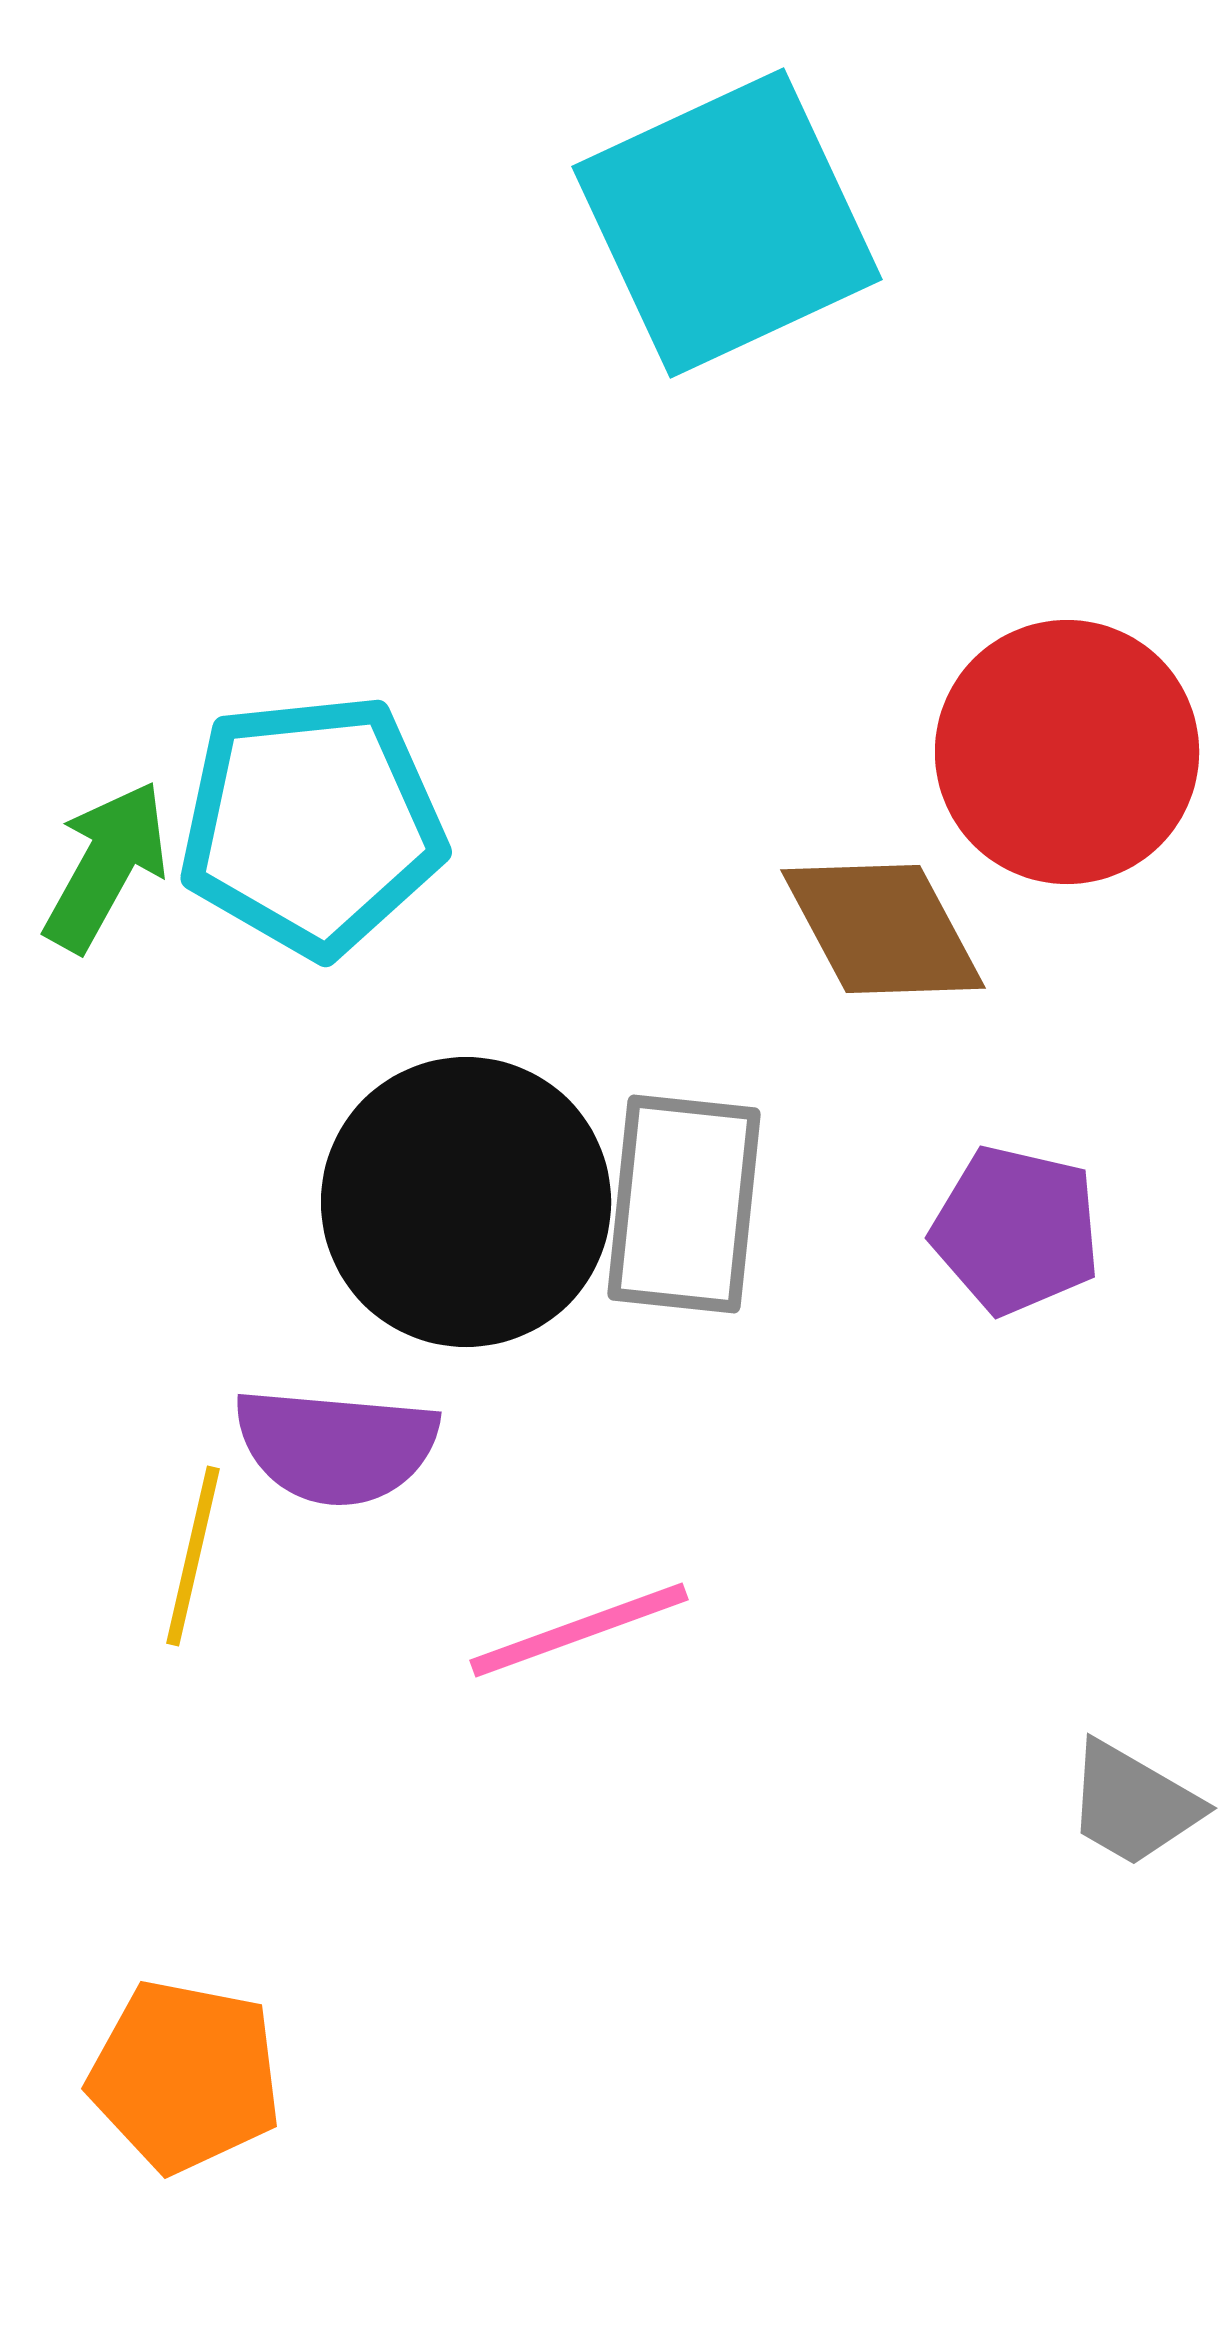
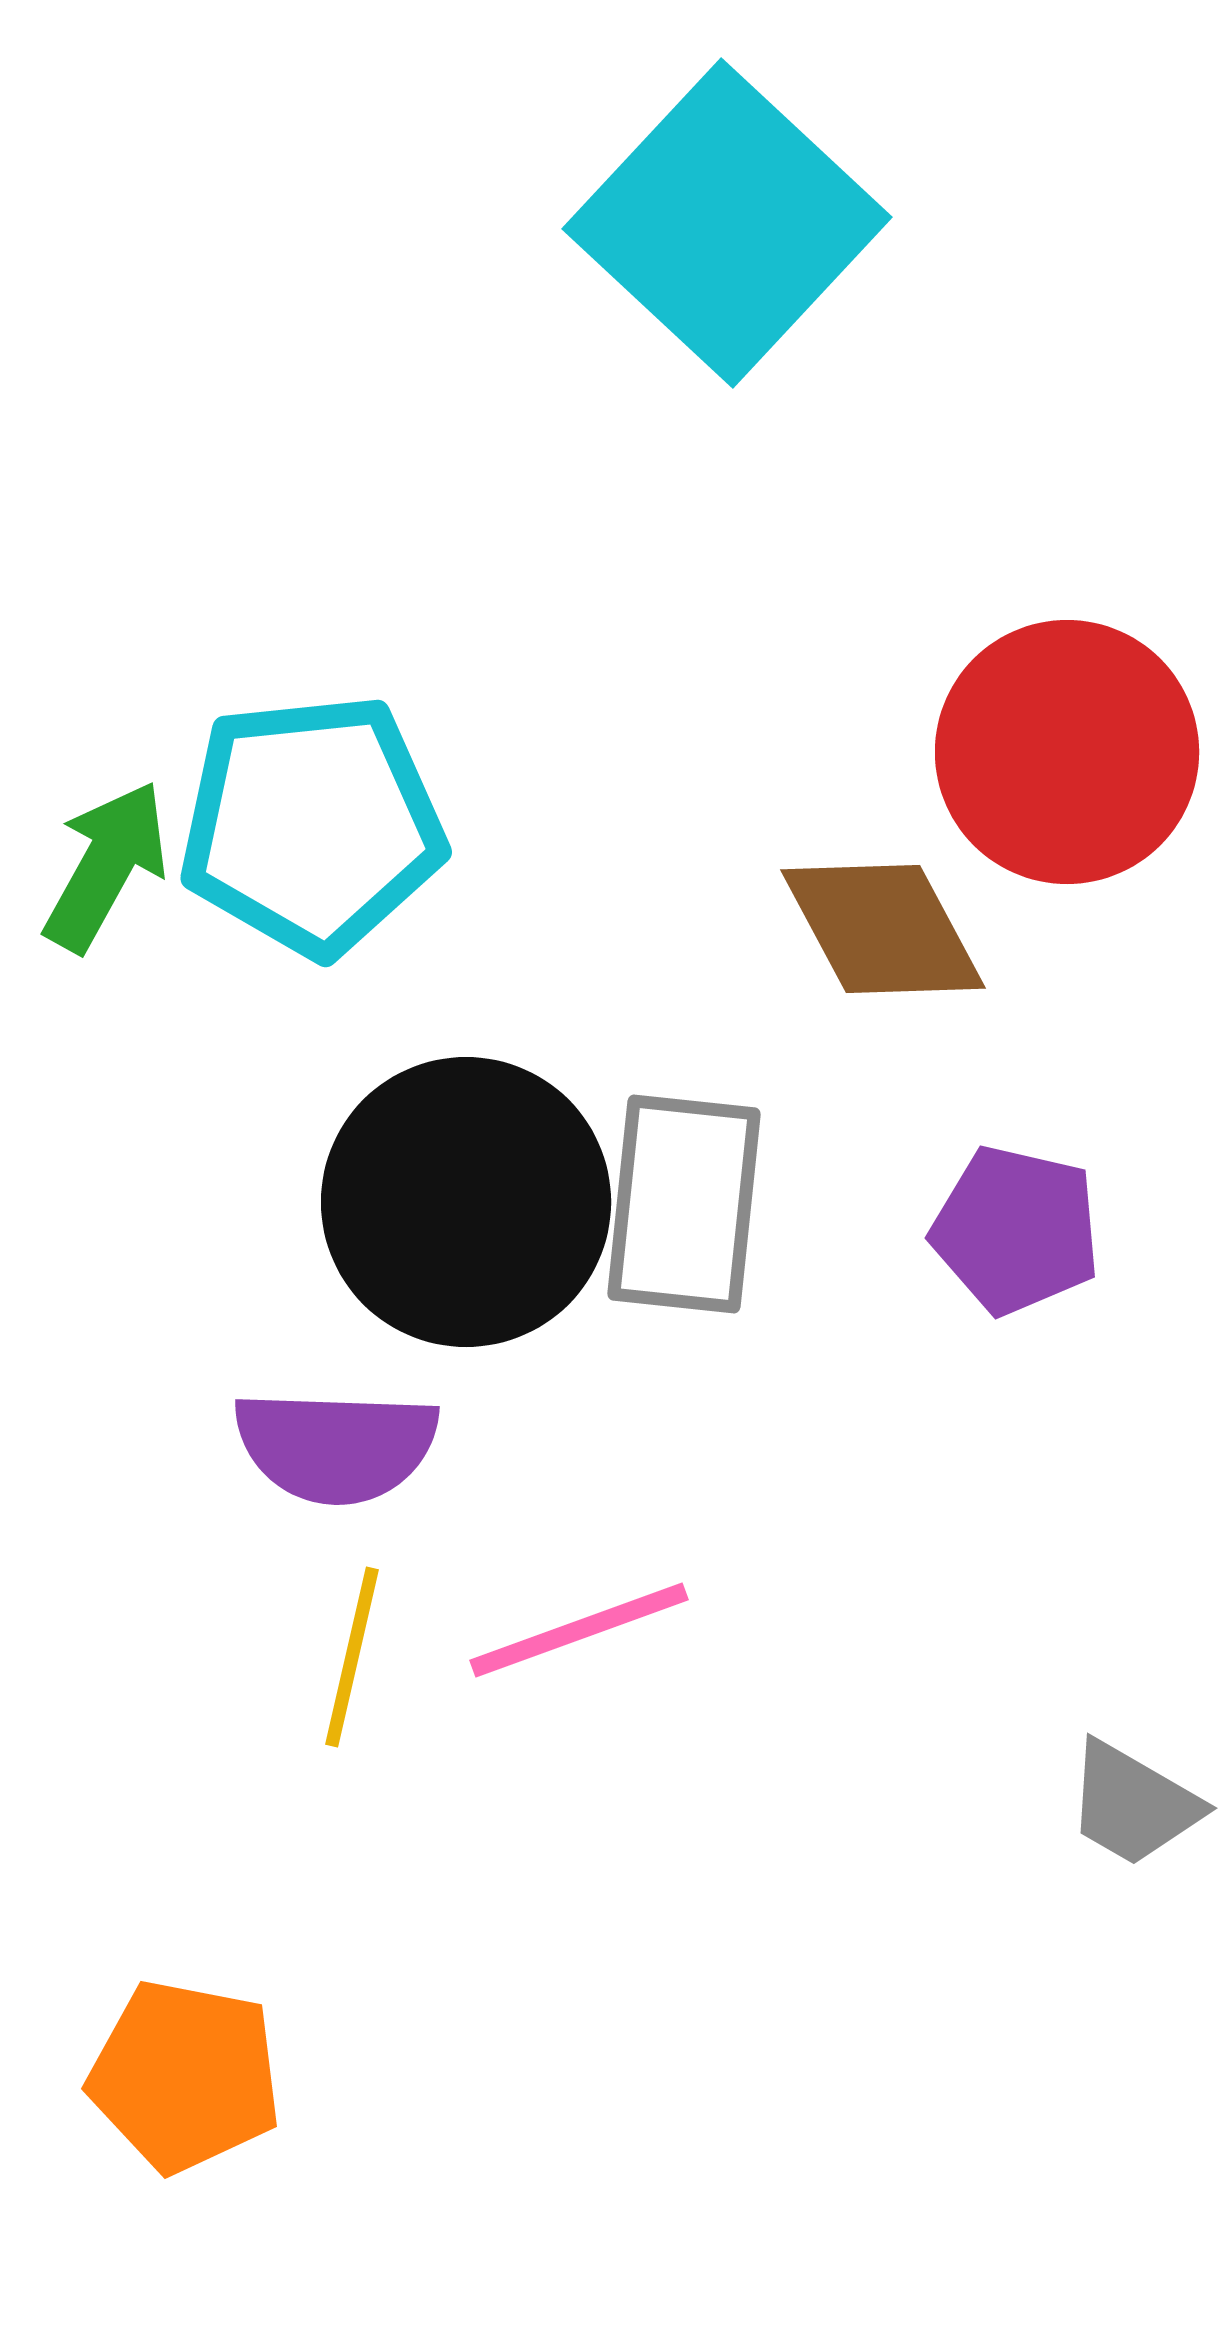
cyan square: rotated 22 degrees counterclockwise
purple semicircle: rotated 3 degrees counterclockwise
yellow line: moved 159 px right, 101 px down
